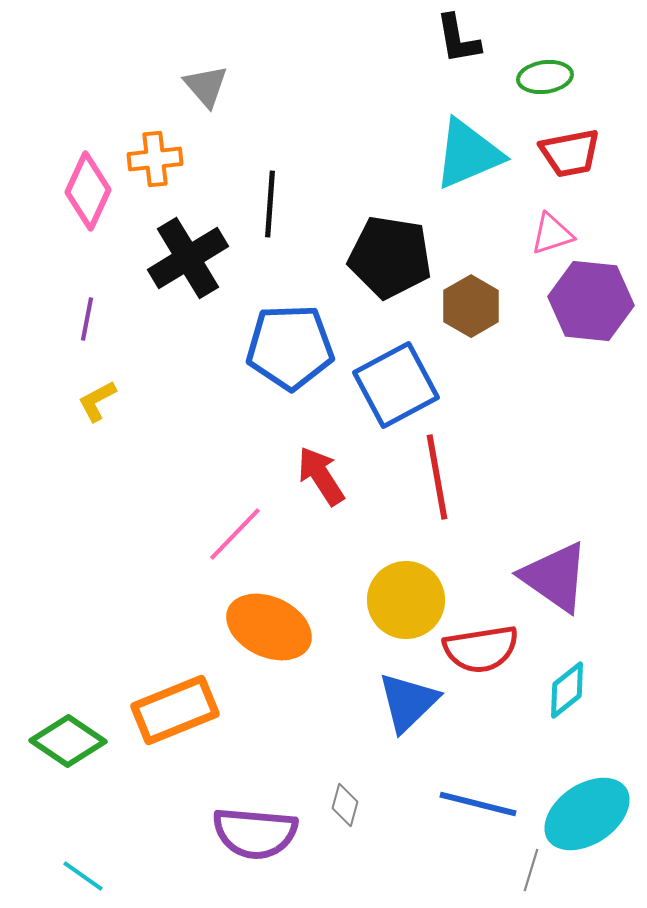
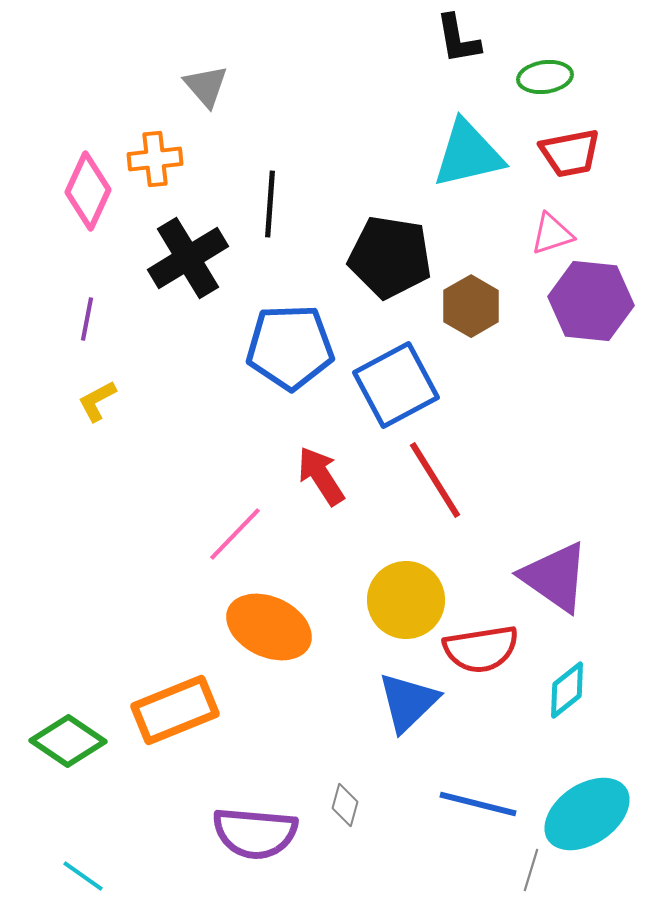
cyan triangle: rotated 10 degrees clockwise
red line: moved 2 px left, 3 px down; rotated 22 degrees counterclockwise
